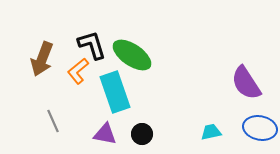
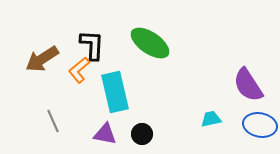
black L-shape: rotated 20 degrees clockwise
green ellipse: moved 18 px right, 12 px up
brown arrow: rotated 36 degrees clockwise
orange L-shape: moved 1 px right, 1 px up
purple semicircle: moved 2 px right, 2 px down
cyan rectangle: rotated 6 degrees clockwise
blue ellipse: moved 3 px up
cyan trapezoid: moved 13 px up
